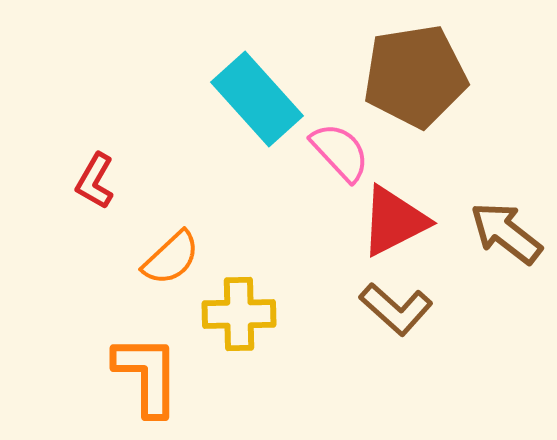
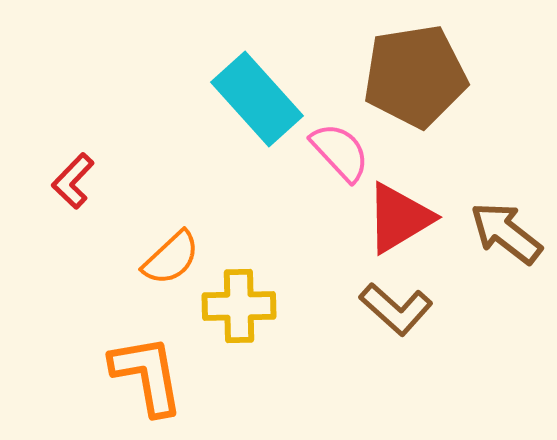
red L-shape: moved 22 px left; rotated 14 degrees clockwise
red triangle: moved 5 px right, 3 px up; rotated 4 degrees counterclockwise
yellow cross: moved 8 px up
orange L-shape: rotated 10 degrees counterclockwise
